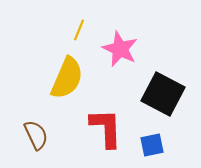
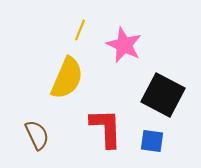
yellow line: moved 1 px right
pink star: moved 4 px right, 4 px up
black square: moved 1 px down
brown semicircle: moved 1 px right
blue square: moved 4 px up; rotated 20 degrees clockwise
